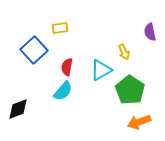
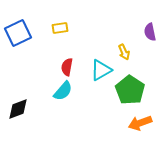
blue square: moved 16 px left, 17 px up; rotated 16 degrees clockwise
orange arrow: moved 1 px right, 1 px down
